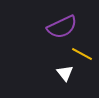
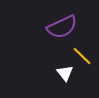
yellow line: moved 2 px down; rotated 15 degrees clockwise
